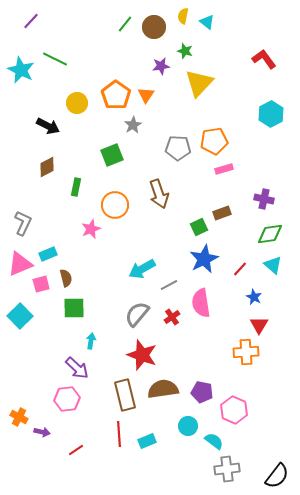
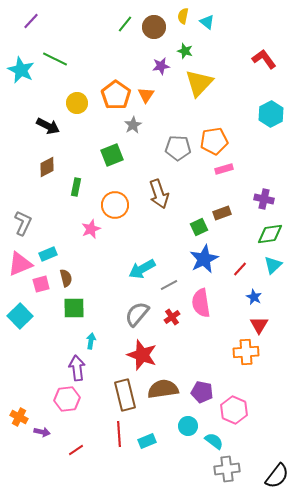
cyan triangle at (273, 265): rotated 36 degrees clockwise
purple arrow at (77, 368): rotated 140 degrees counterclockwise
